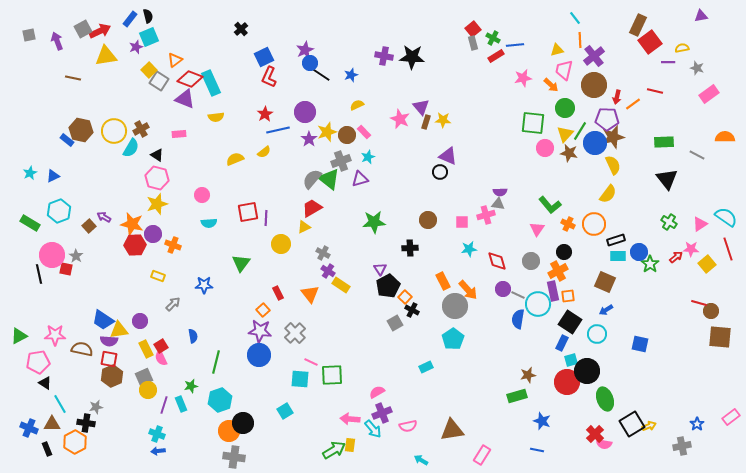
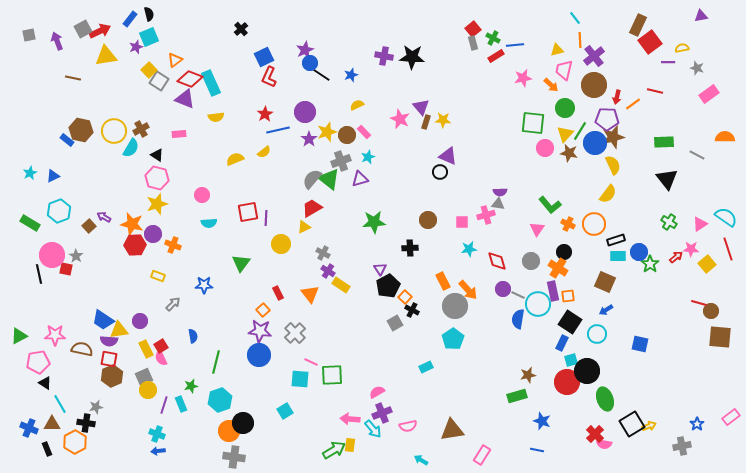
black semicircle at (148, 16): moved 1 px right, 2 px up
orange cross at (558, 271): moved 3 px up; rotated 30 degrees counterclockwise
